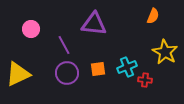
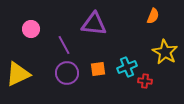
red cross: moved 1 px down
